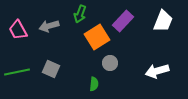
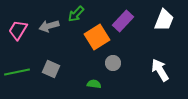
green arrow: moved 4 px left; rotated 24 degrees clockwise
white trapezoid: moved 1 px right, 1 px up
pink trapezoid: rotated 60 degrees clockwise
gray circle: moved 3 px right
white arrow: moved 3 px right, 1 px up; rotated 75 degrees clockwise
green semicircle: rotated 88 degrees counterclockwise
